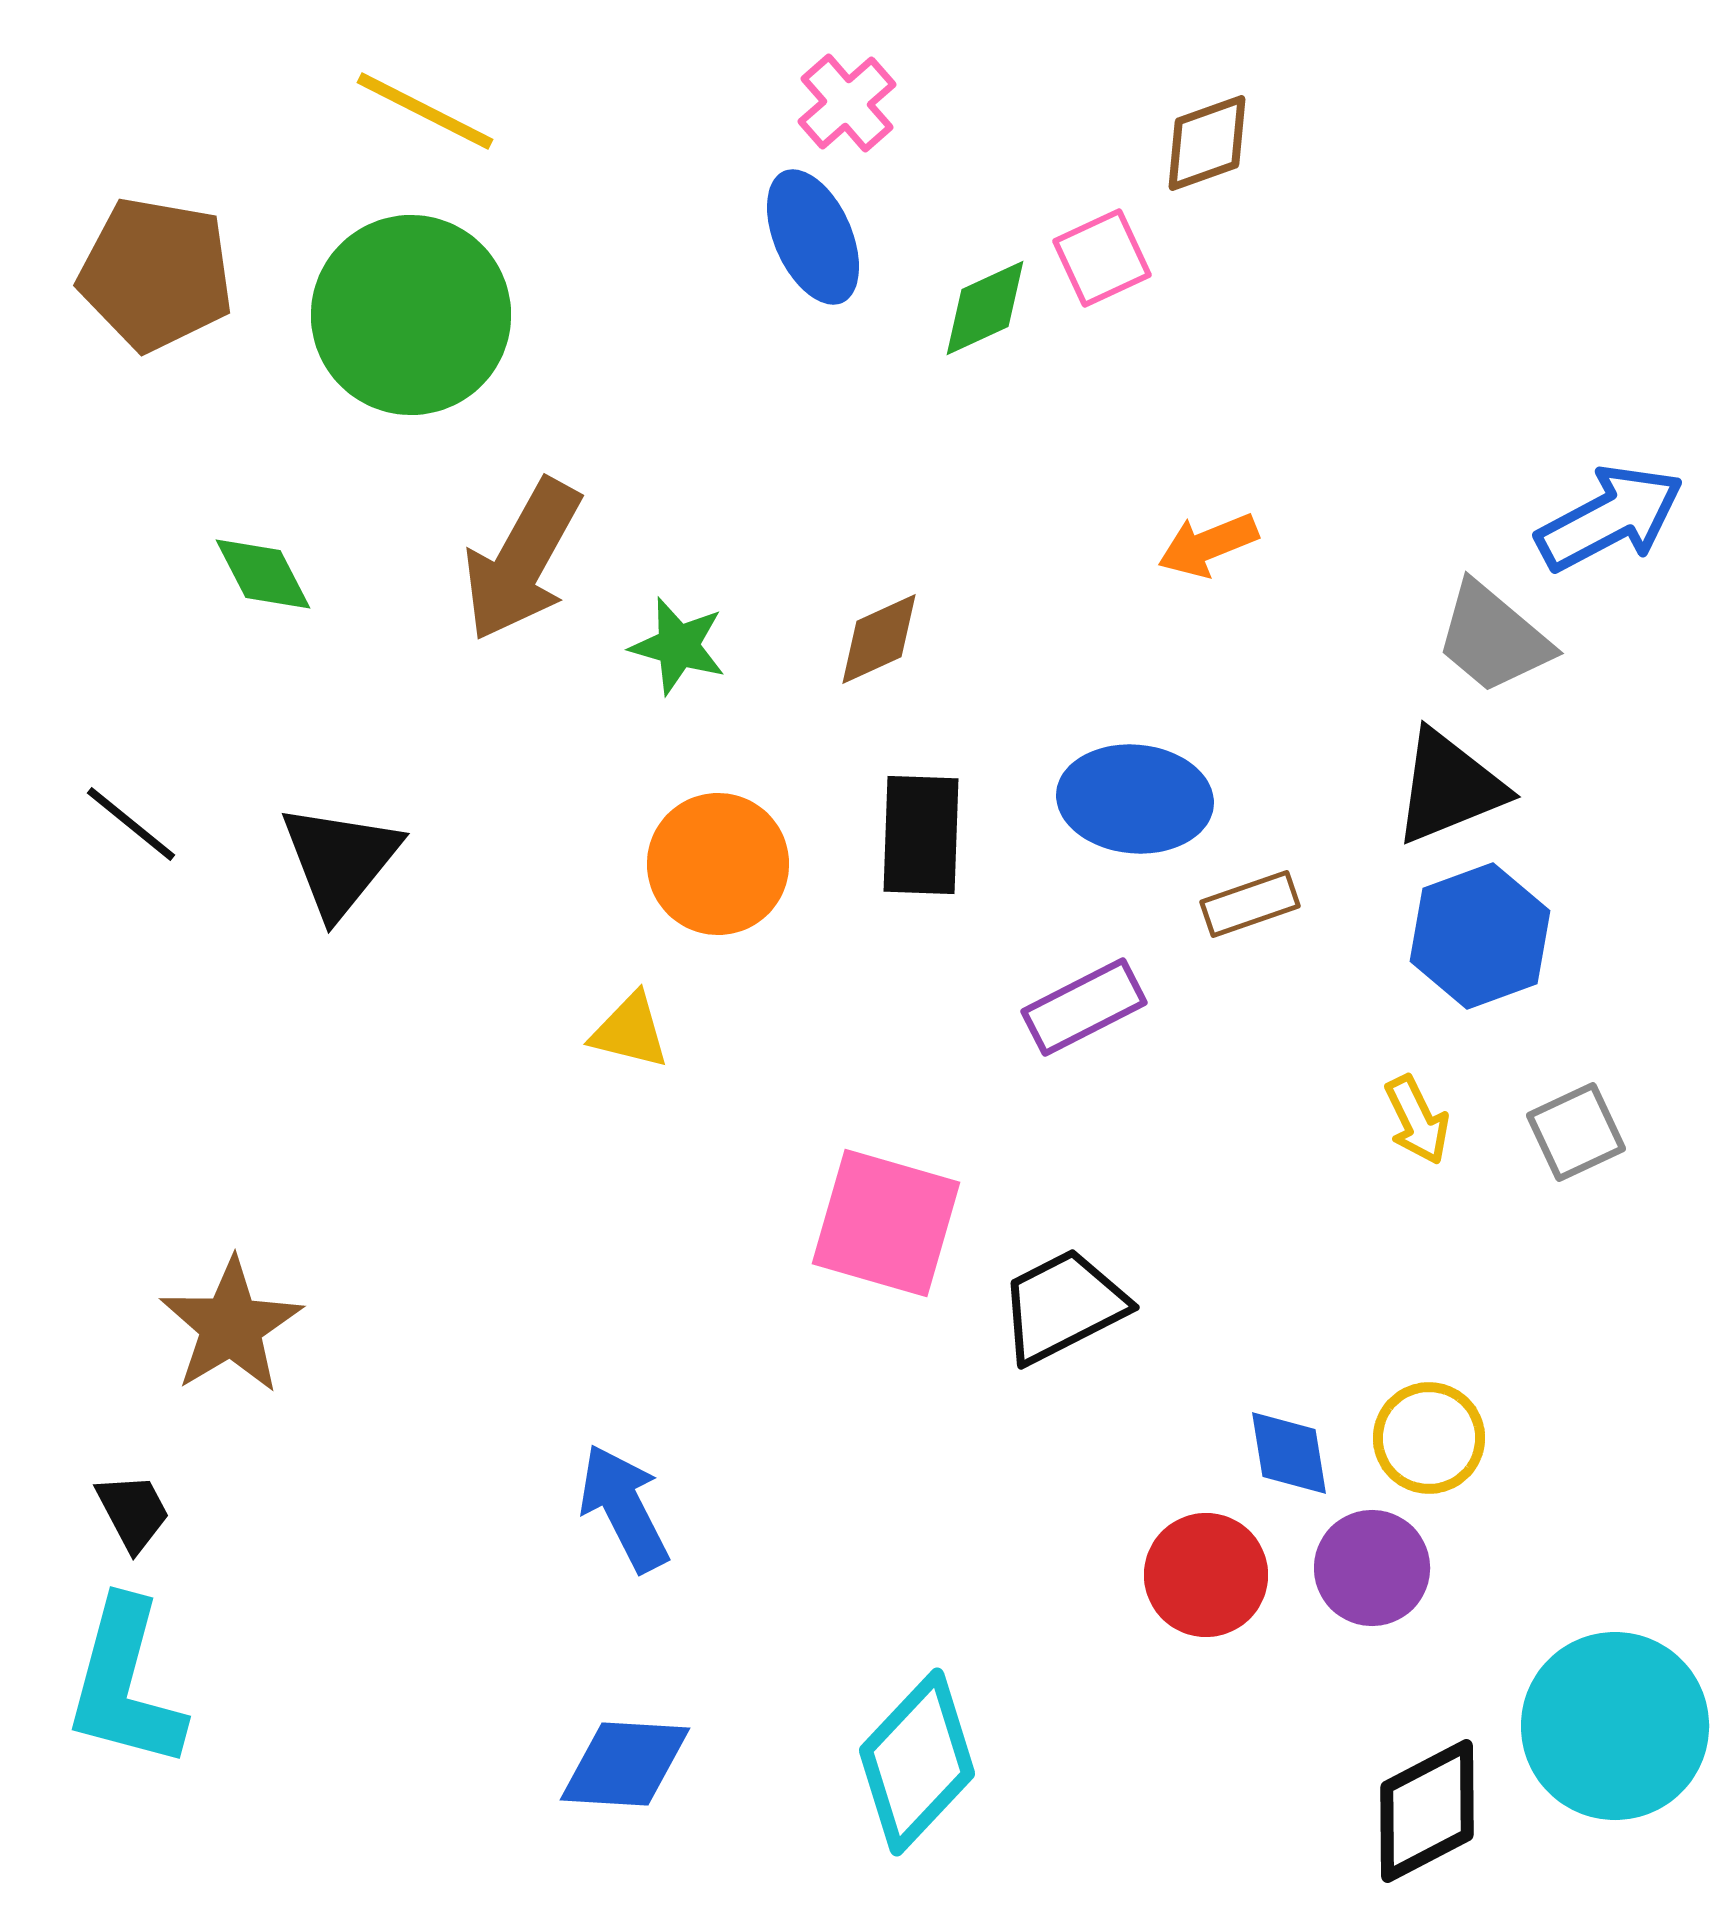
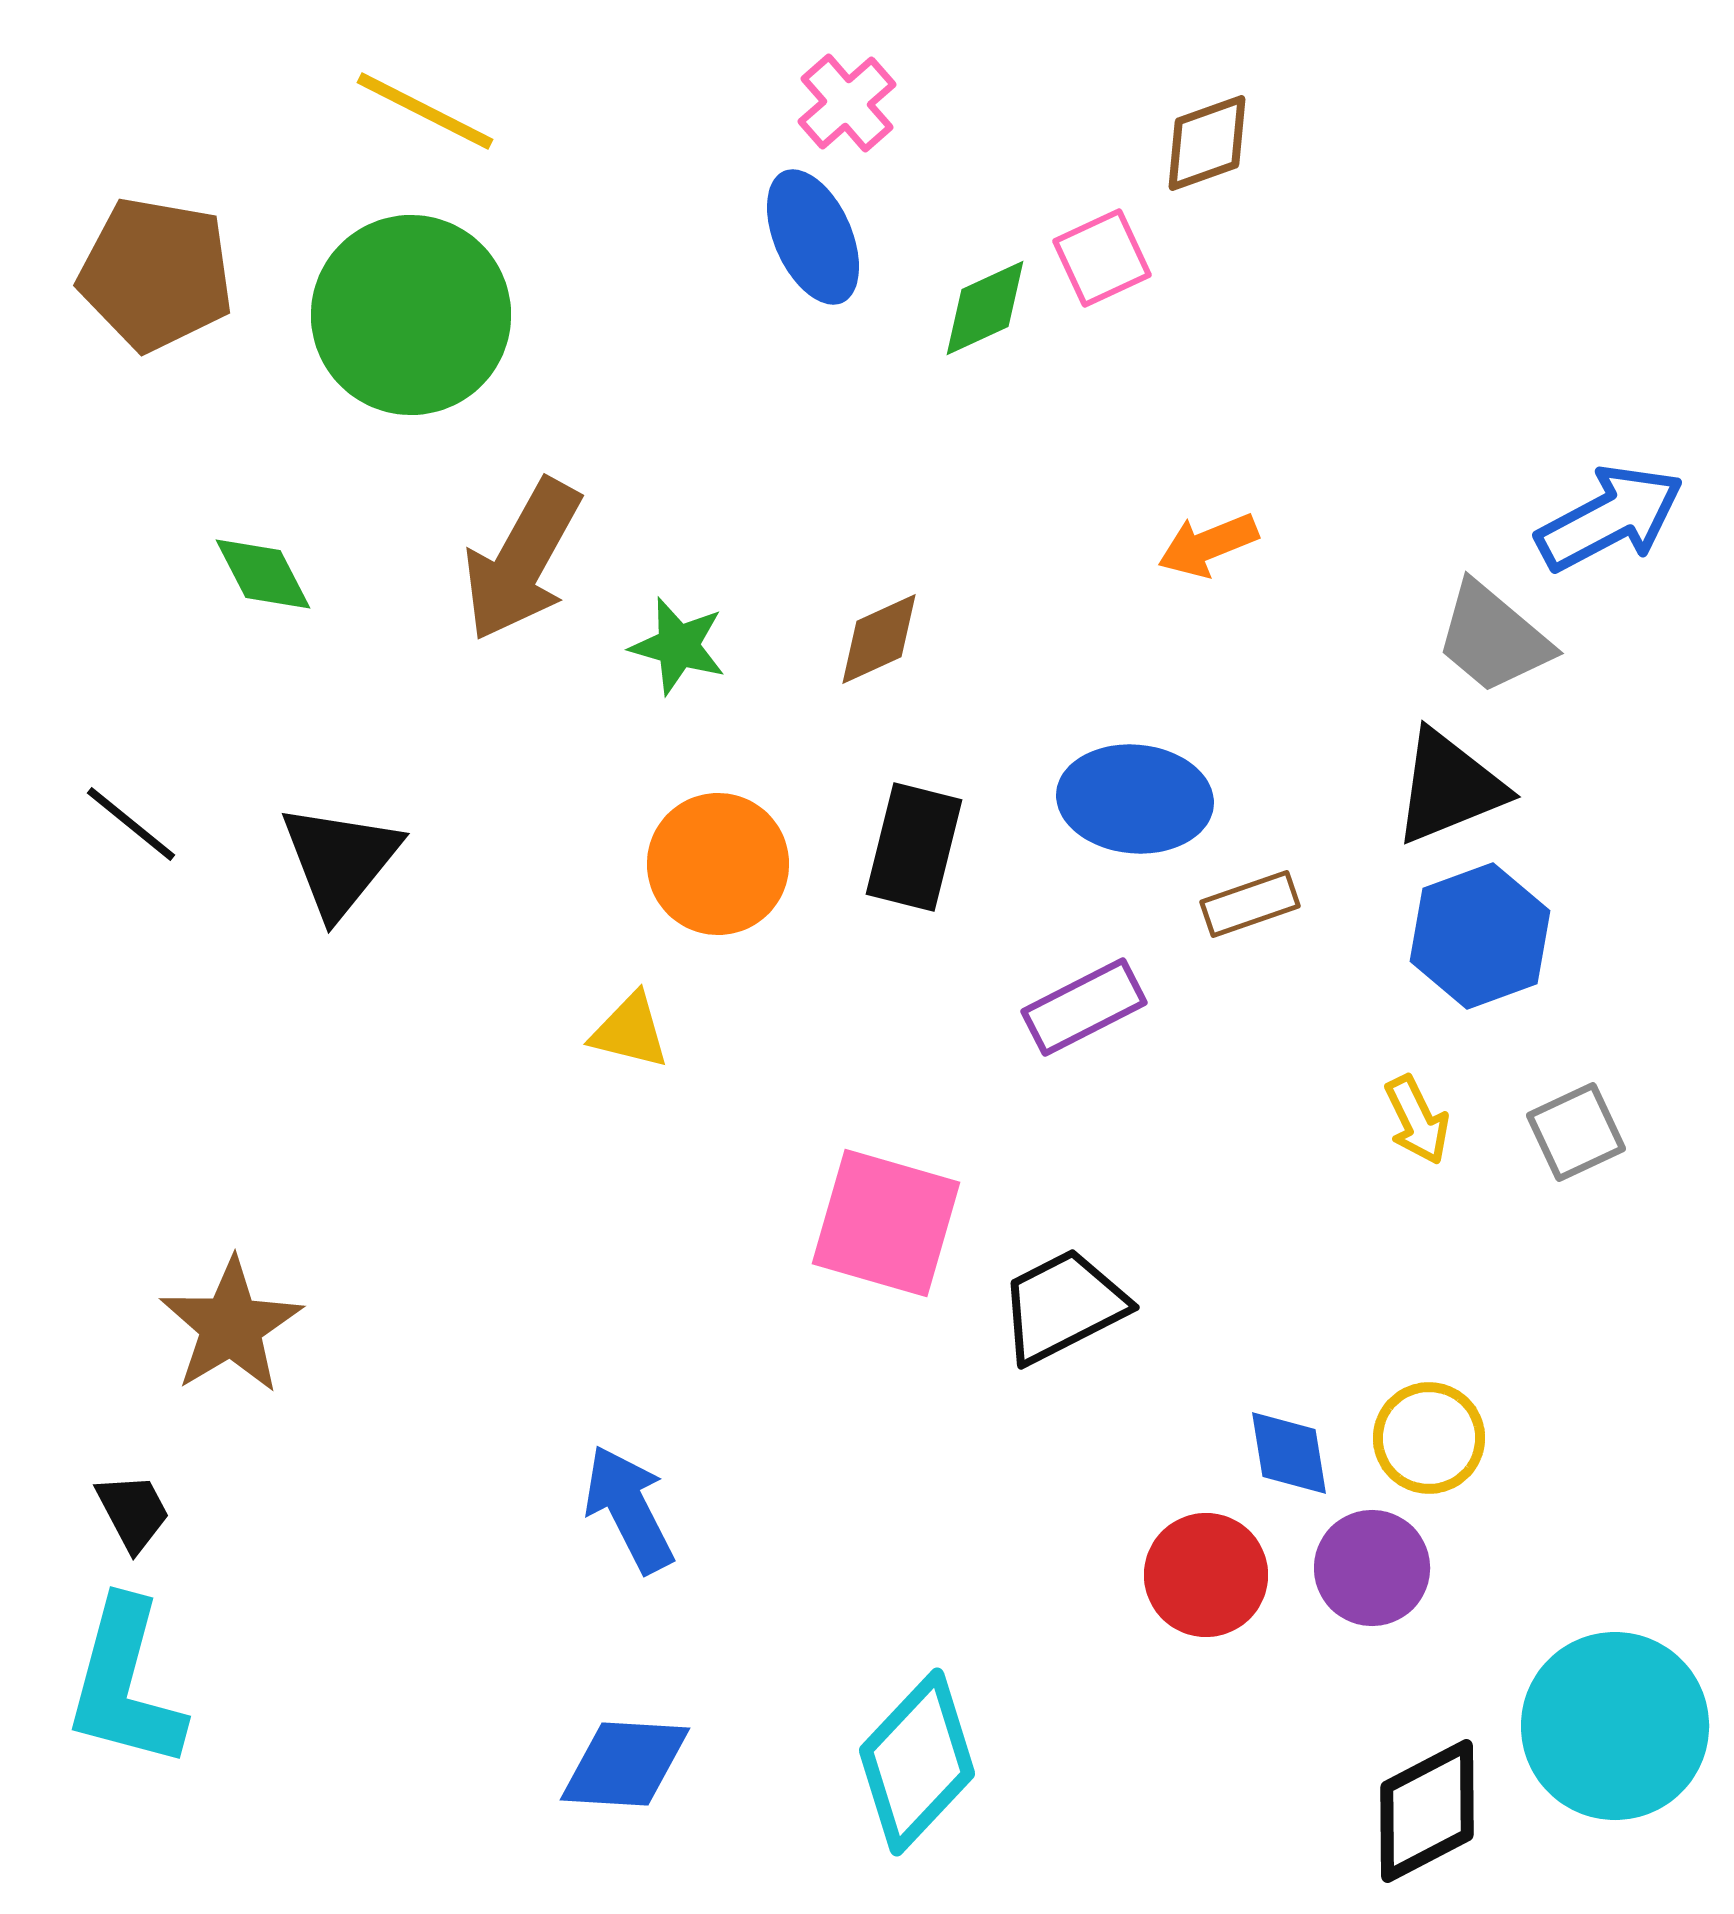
black rectangle at (921, 835): moved 7 px left, 12 px down; rotated 12 degrees clockwise
blue arrow at (624, 1508): moved 5 px right, 1 px down
